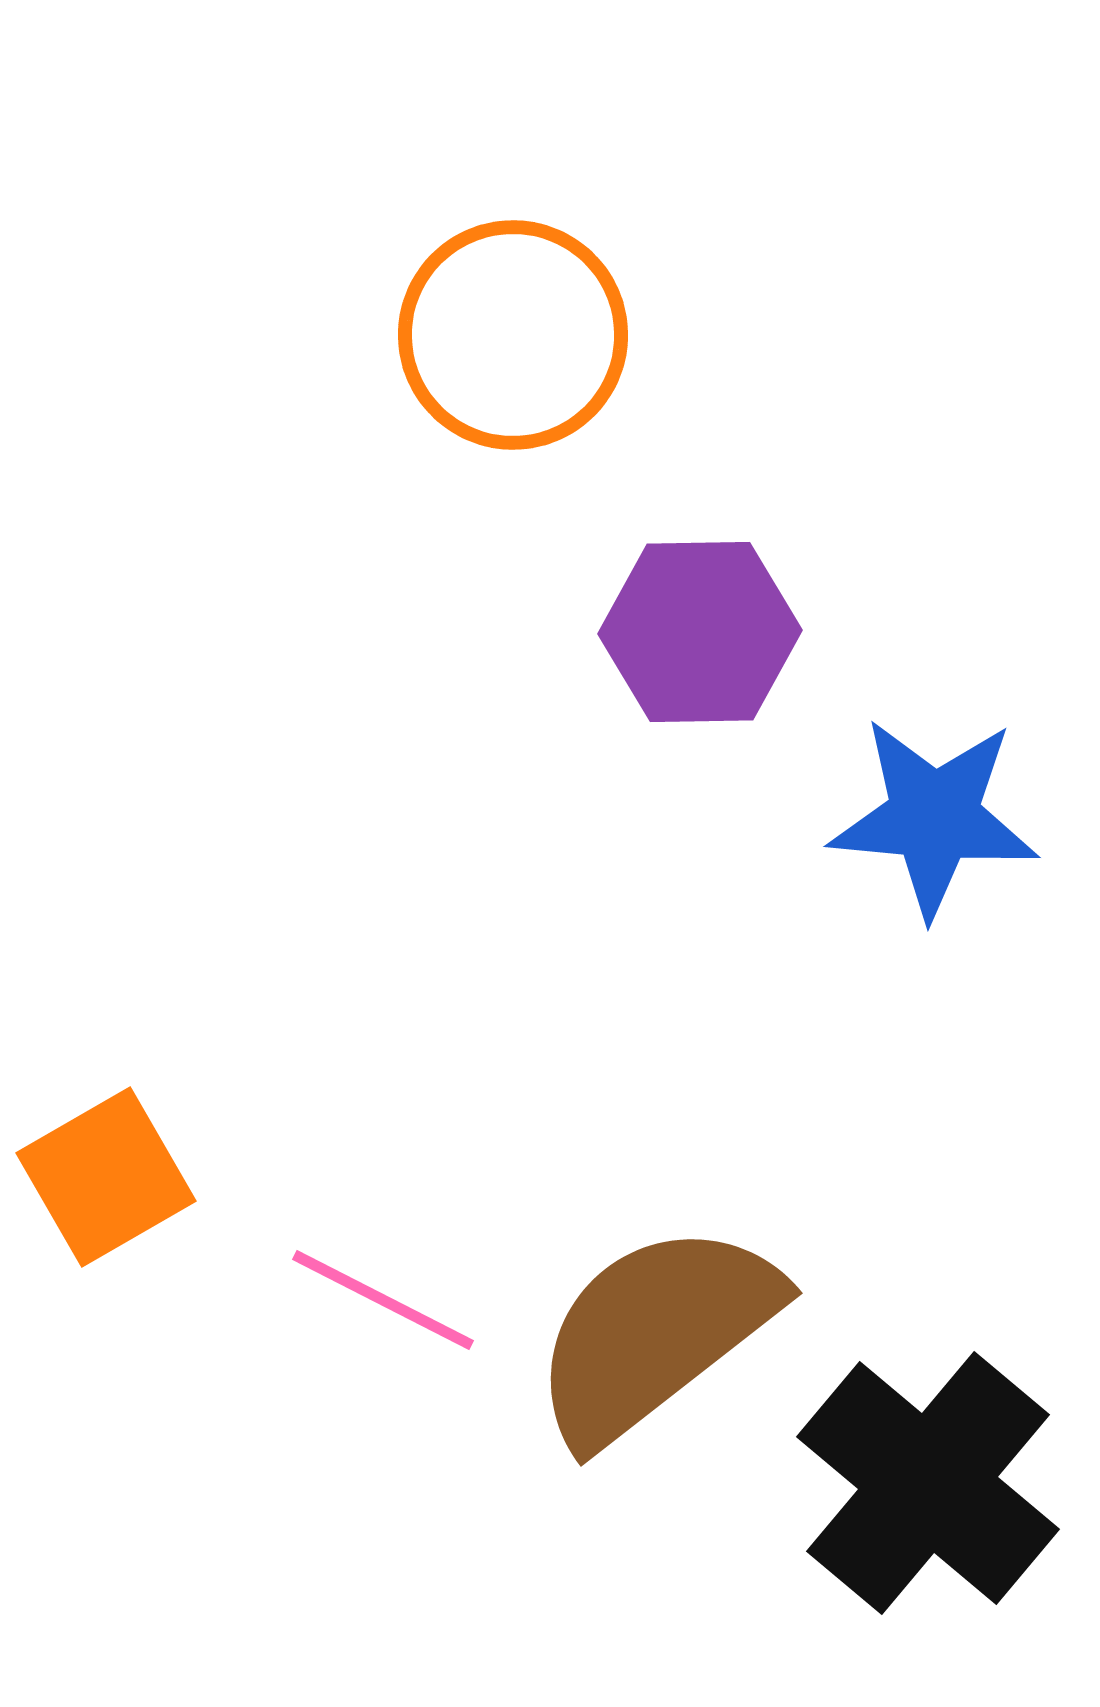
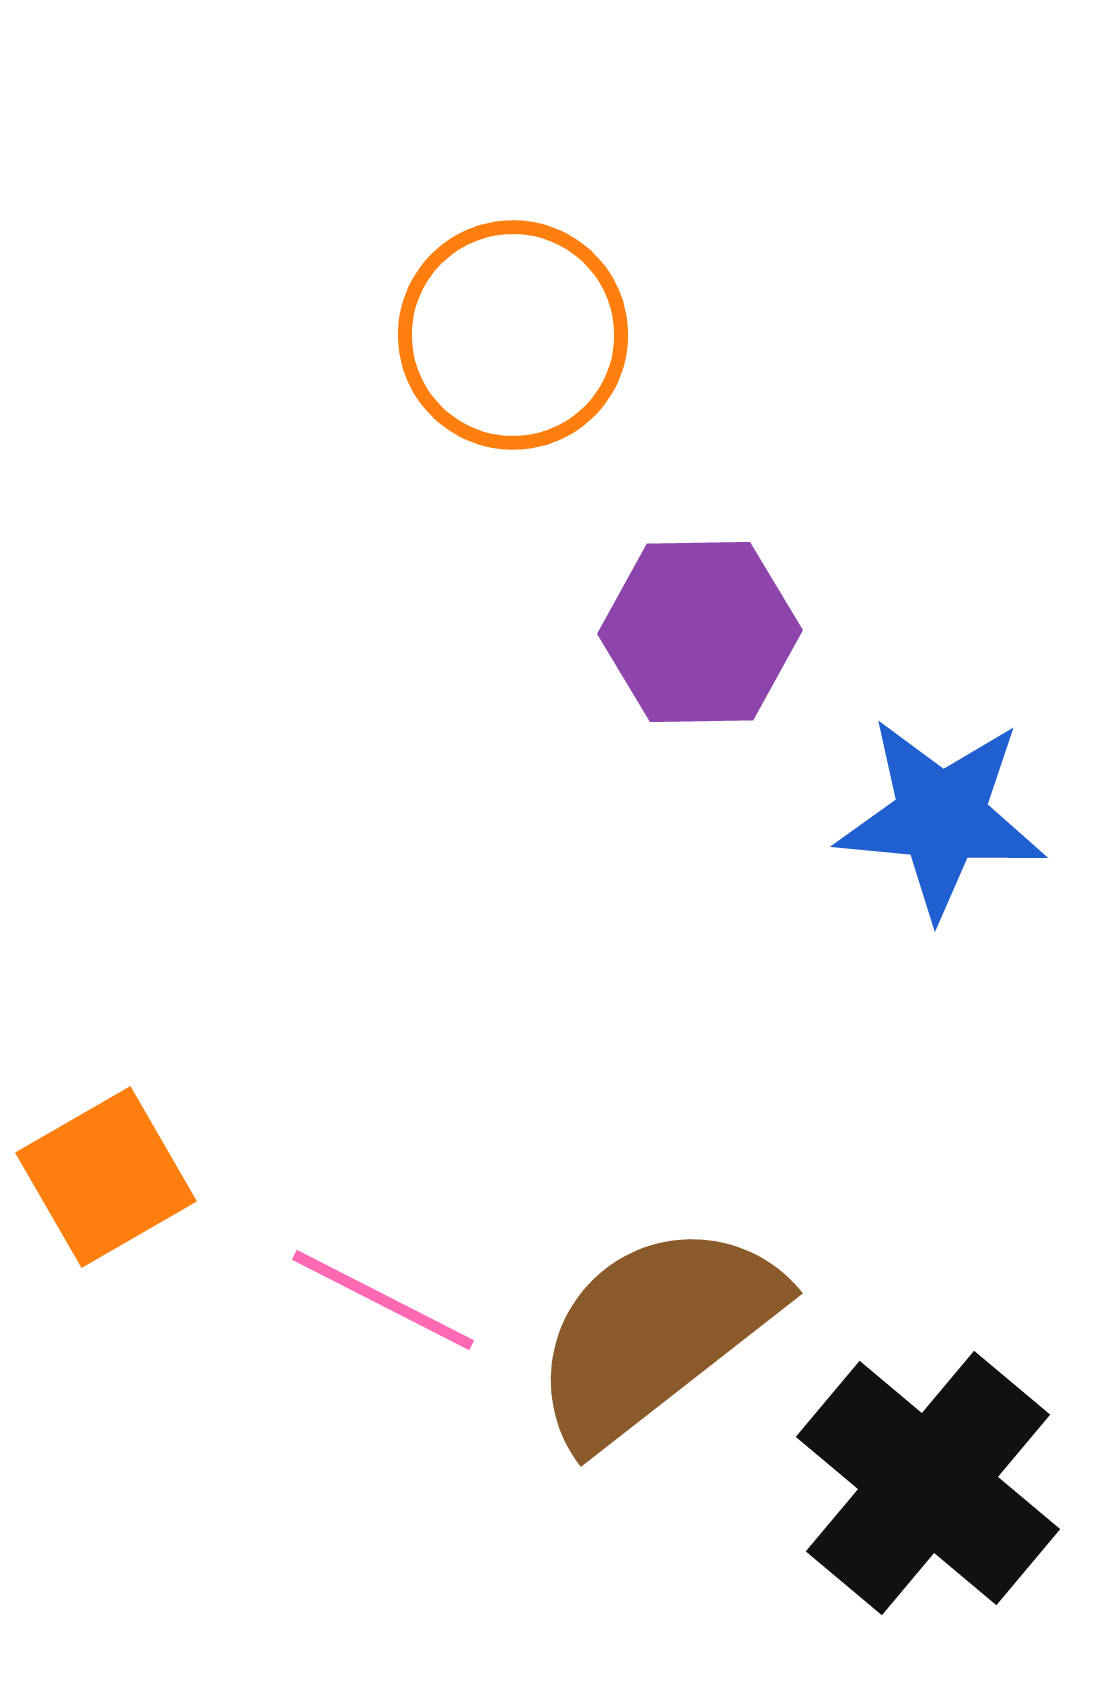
blue star: moved 7 px right
